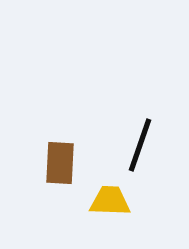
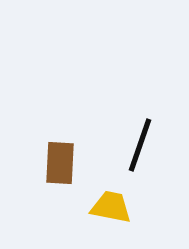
yellow trapezoid: moved 1 px right, 6 px down; rotated 9 degrees clockwise
